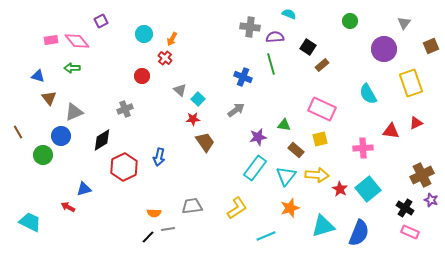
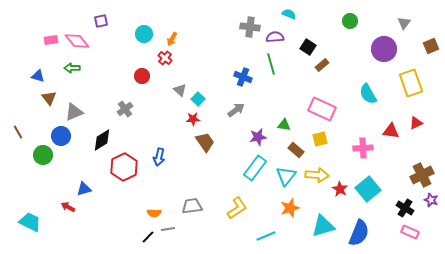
purple square at (101, 21): rotated 16 degrees clockwise
gray cross at (125, 109): rotated 14 degrees counterclockwise
